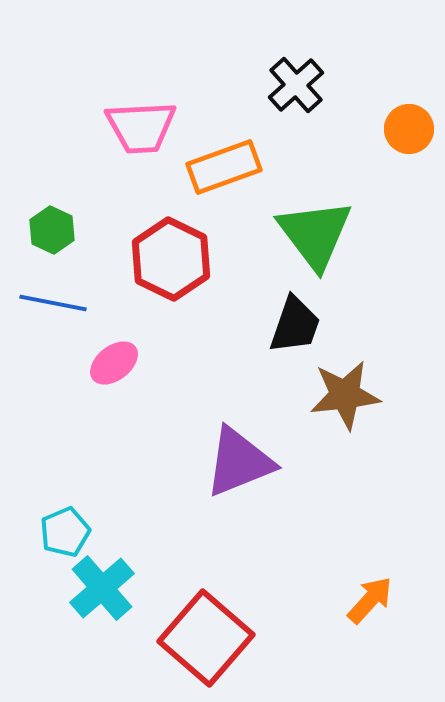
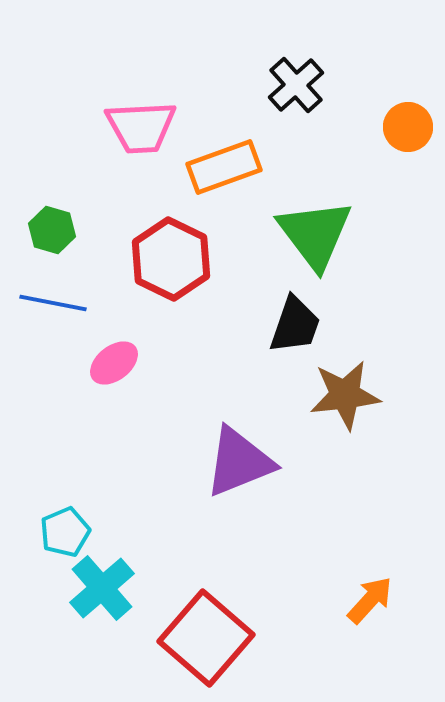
orange circle: moved 1 px left, 2 px up
green hexagon: rotated 9 degrees counterclockwise
